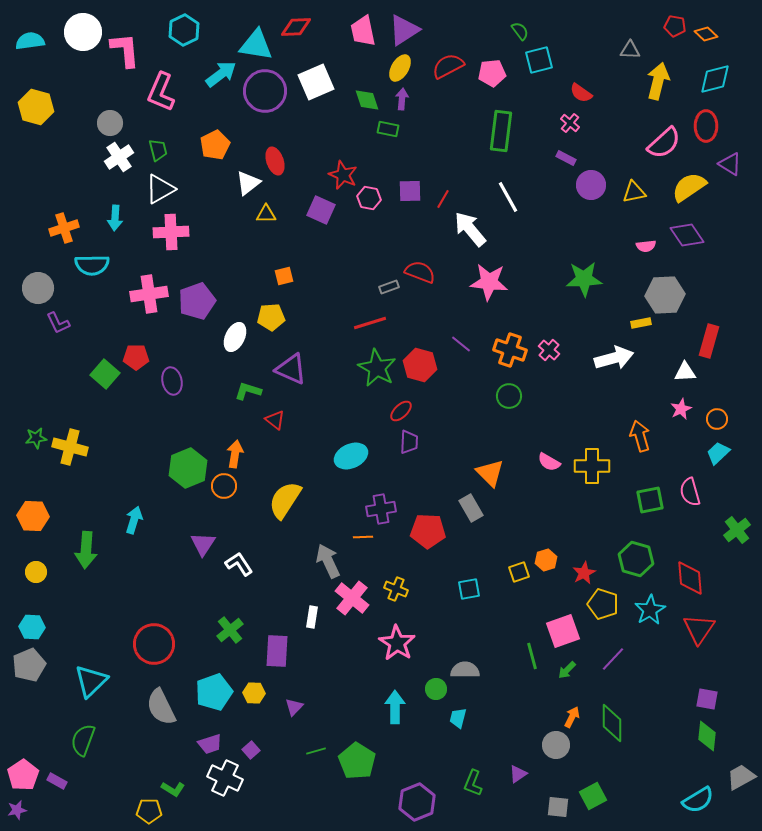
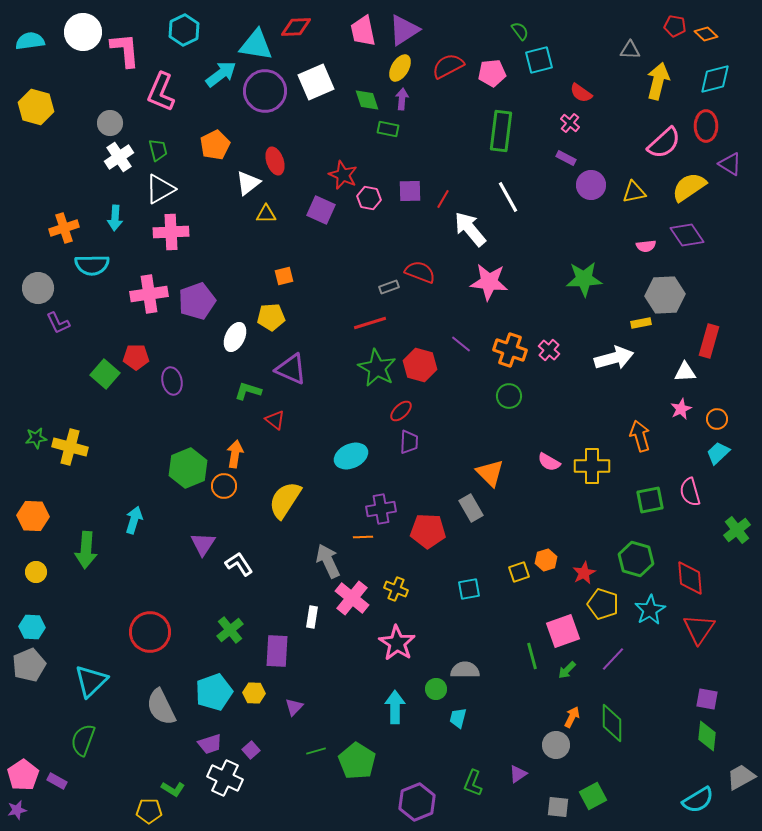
red circle at (154, 644): moved 4 px left, 12 px up
